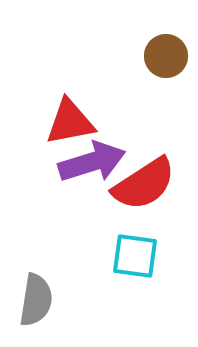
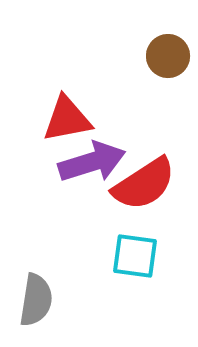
brown circle: moved 2 px right
red triangle: moved 3 px left, 3 px up
